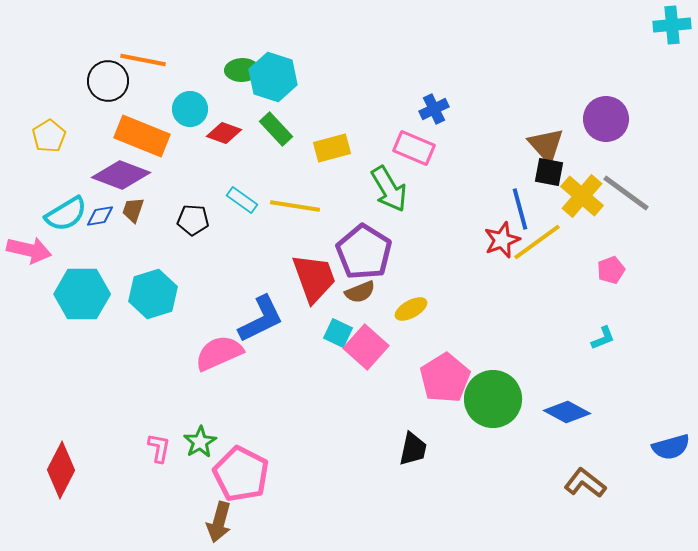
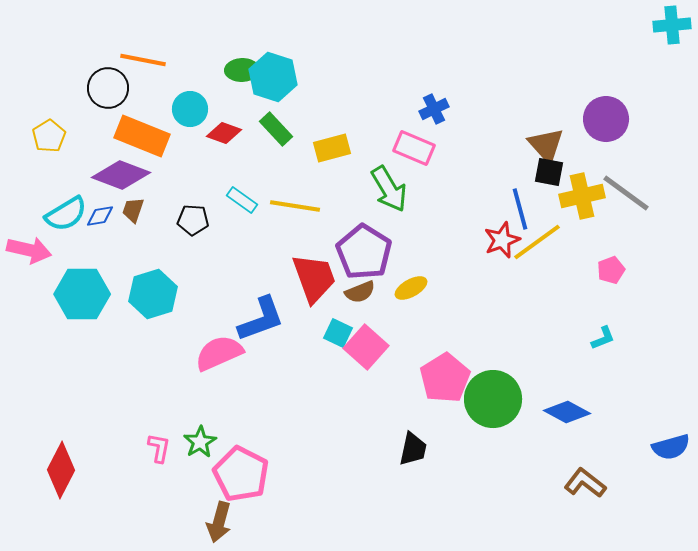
black circle at (108, 81): moved 7 px down
yellow cross at (582, 196): rotated 36 degrees clockwise
yellow ellipse at (411, 309): moved 21 px up
blue L-shape at (261, 319): rotated 6 degrees clockwise
